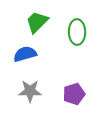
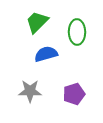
blue semicircle: moved 21 px right
